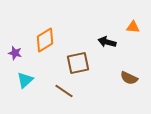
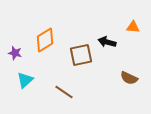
brown square: moved 3 px right, 8 px up
brown line: moved 1 px down
